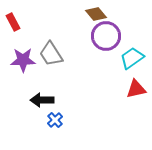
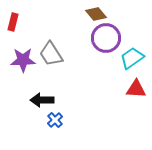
red rectangle: rotated 42 degrees clockwise
purple circle: moved 2 px down
red triangle: rotated 15 degrees clockwise
